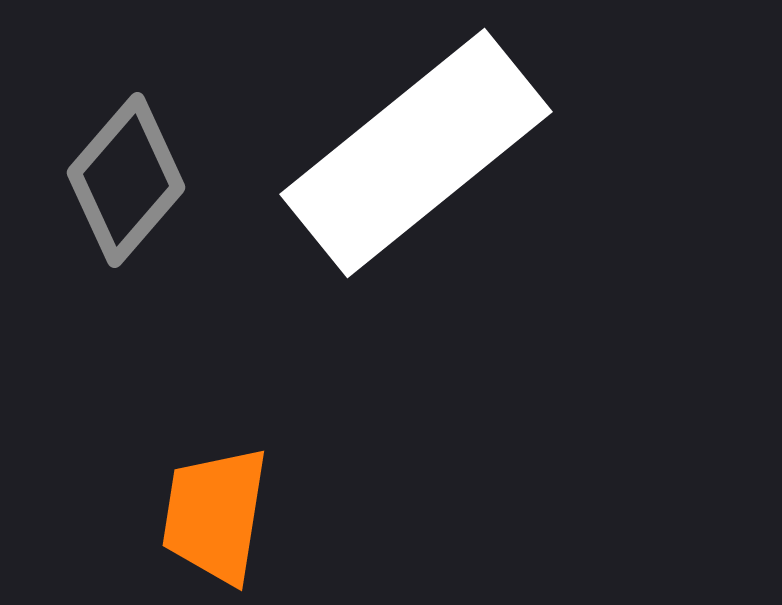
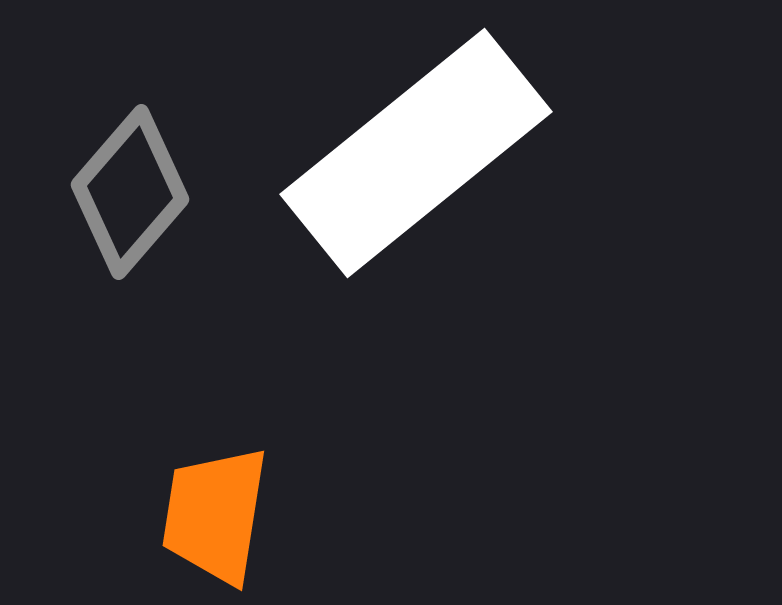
gray diamond: moved 4 px right, 12 px down
